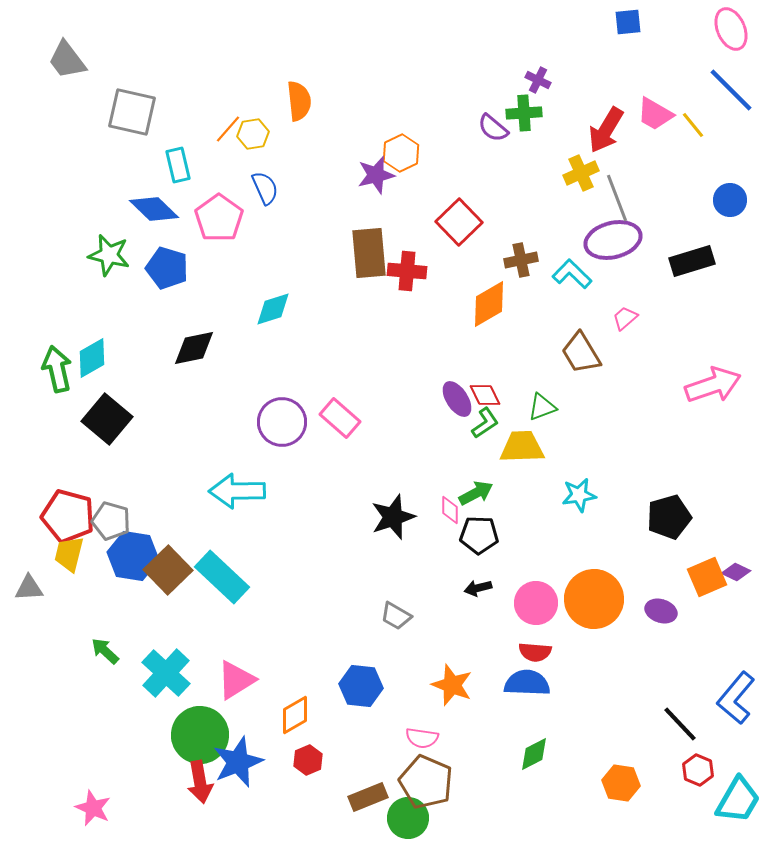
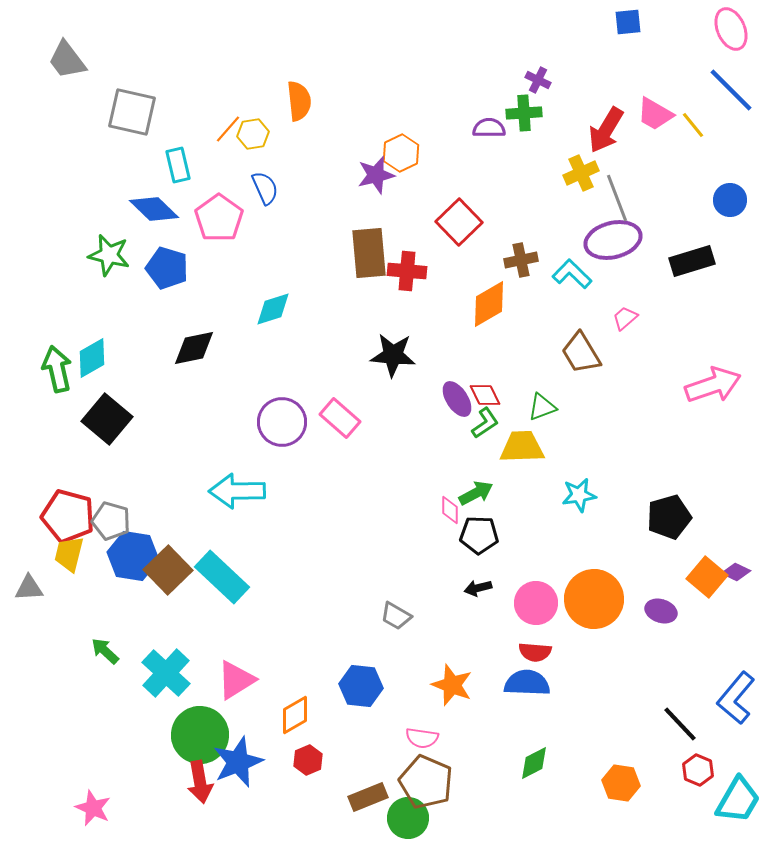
purple semicircle at (493, 128): moved 4 px left; rotated 140 degrees clockwise
black star at (393, 517): moved 162 px up; rotated 24 degrees clockwise
orange square at (707, 577): rotated 27 degrees counterclockwise
green diamond at (534, 754): moved 9 px down
